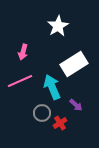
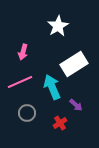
pink line: moved 1 px down
gray circle: moved 15 px left
